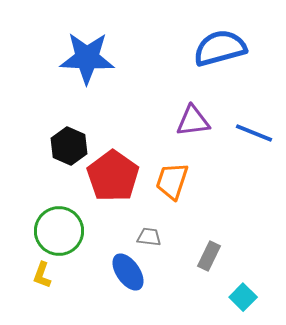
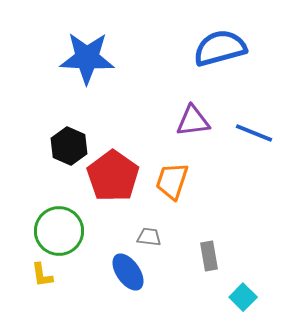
gray rectangle: rotated 36 degrees counterclockwise
yellow L-shape: rotated 28 degrees counterclockwise
